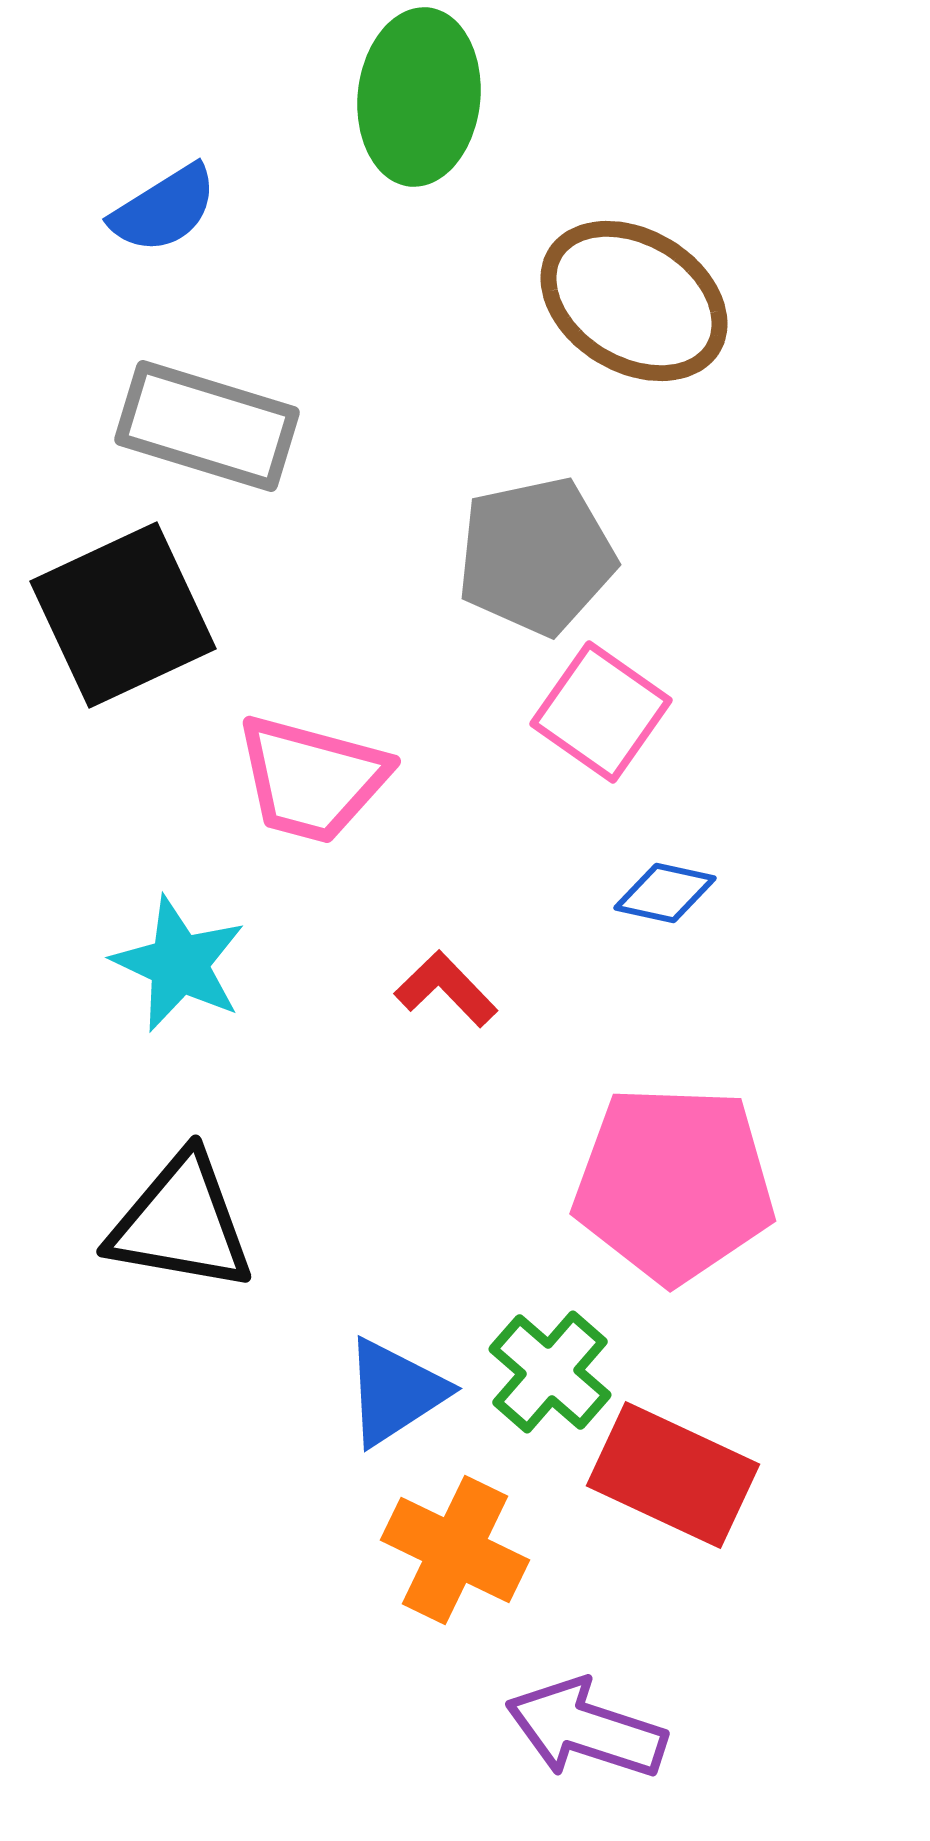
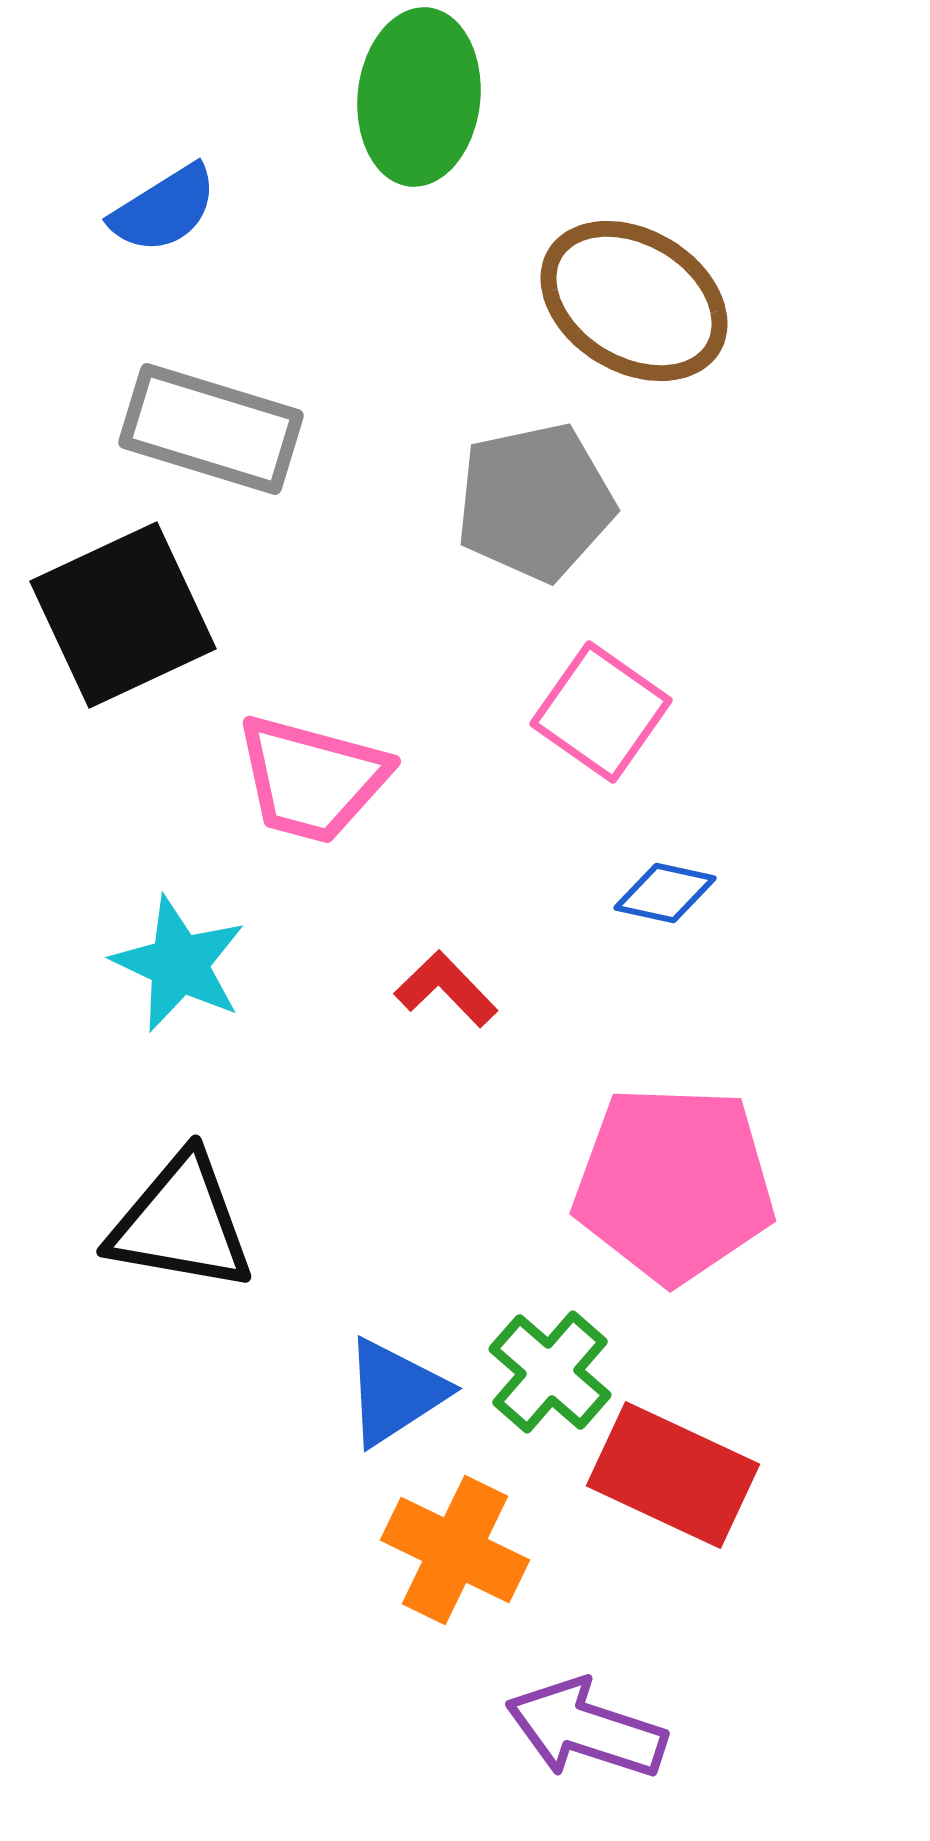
gray rectangle: moved 4 px right, 3 px down
gray pentagon: moved 1 px left, 54 px up
